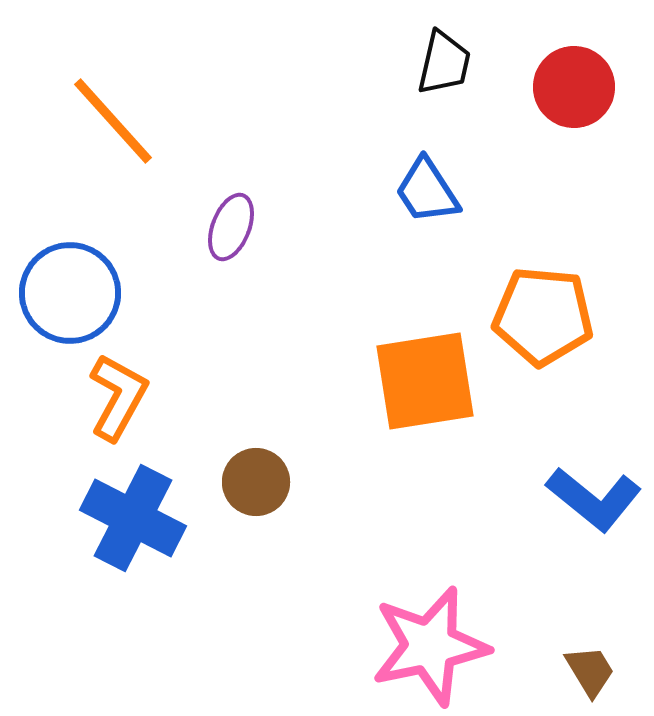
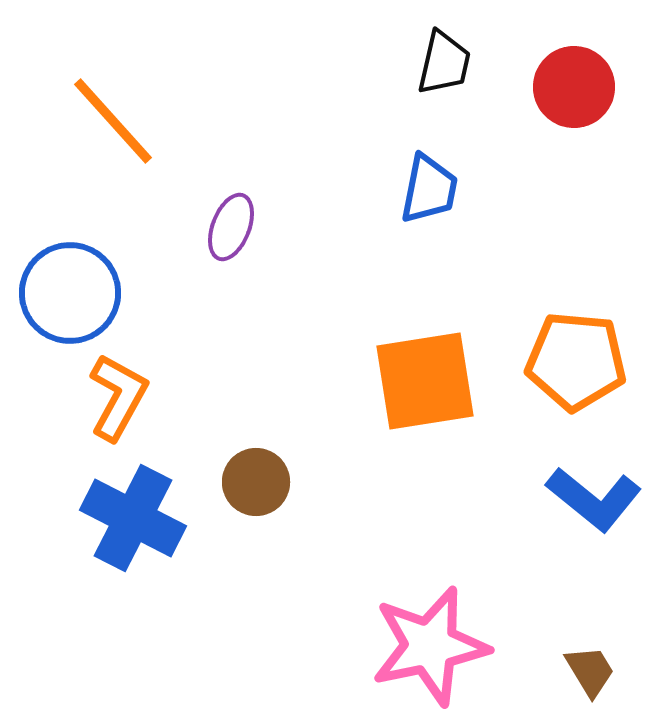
blue trapezoid: moved 2 px right, 2 px up; rotated 136 degrees counterclockwise
orange pentagon: moved 33 px right, 45 px down
